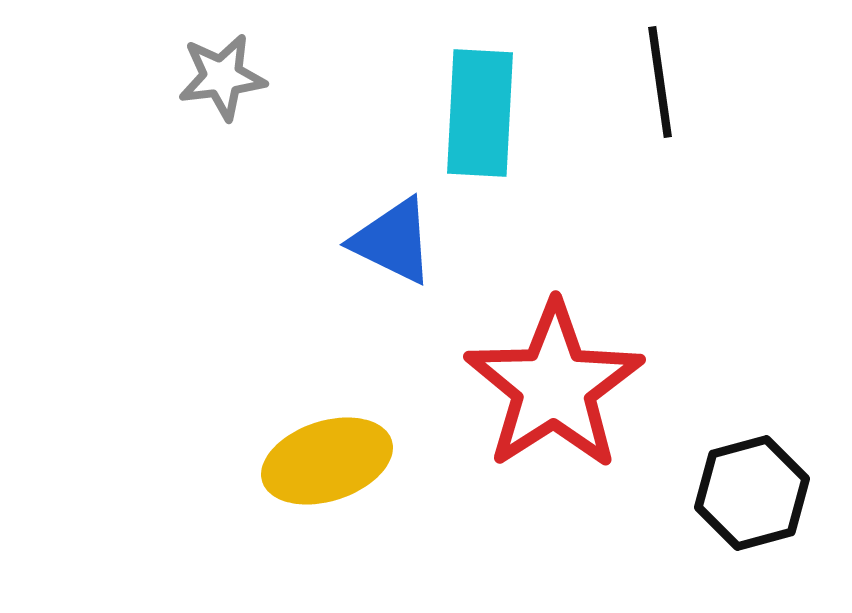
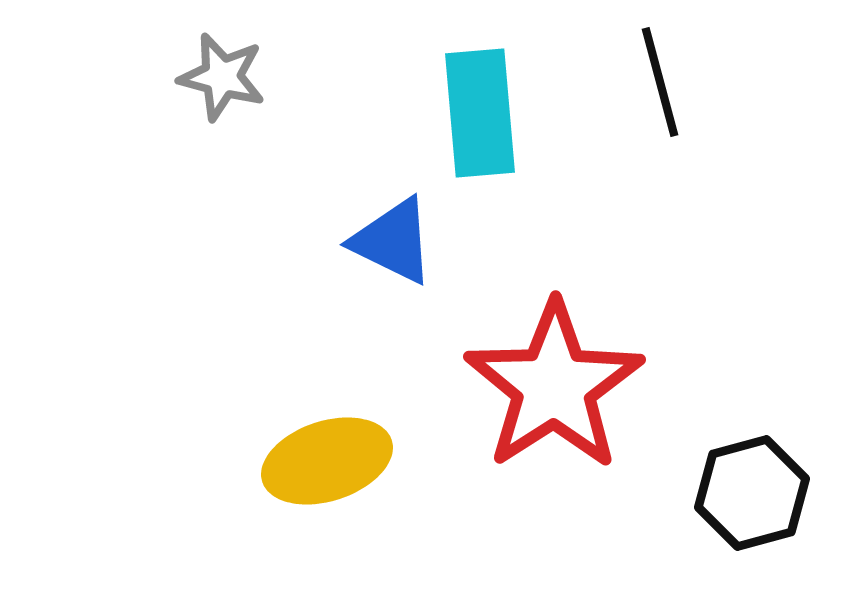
gray star: rotated 22 degrees clockwise
black line: rotated 7 degrees counterclockwise
cyan rectangle: rotated 8 degrees counterclockwise
